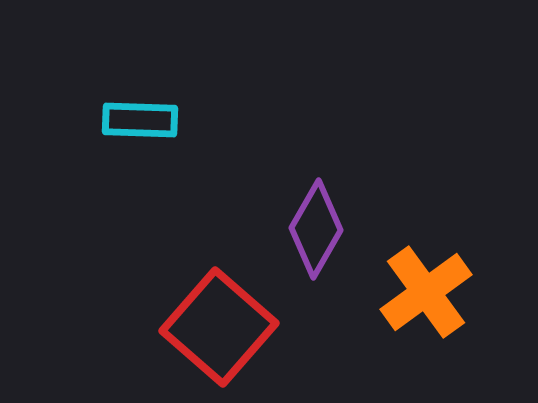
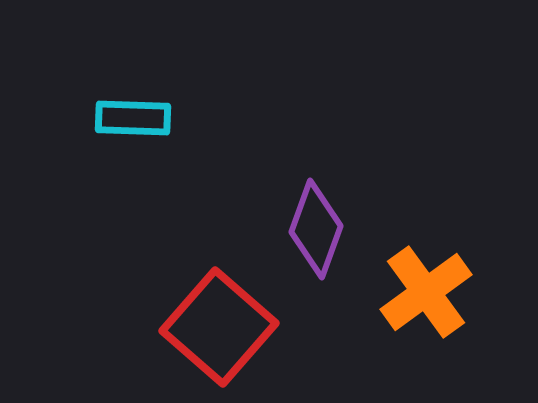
cyan rectangle: moved 7 px left, 2 px up
purple diamond: rotated 10 degrees counterclockwise
